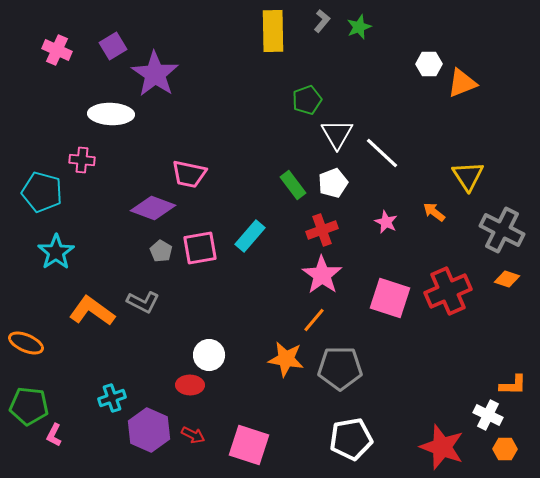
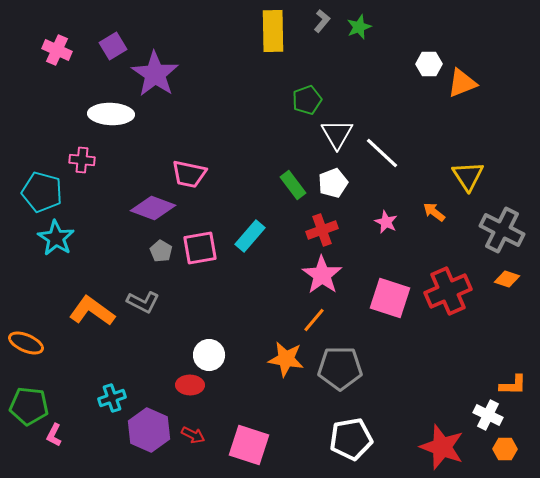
cyan star at (56, 252): moved 14 px up; rotated 6 degrees counterclockwise
